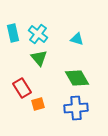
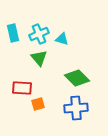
cyan cross: moved 1 px right; rotated 30 degrees clockwise
cyan triangle: moved 15 px left
green diamond: rotated 15 degrees counterclockwise
red rectangle: rotated 54 degrees counterclockwise
